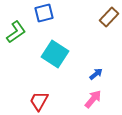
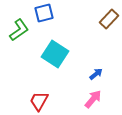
brown rectangle: moved 2 px down
green L-shape: moved 3 px right, 2 px up
